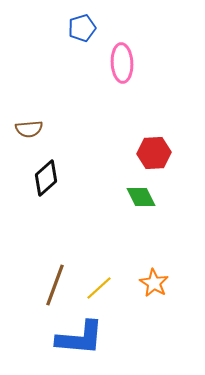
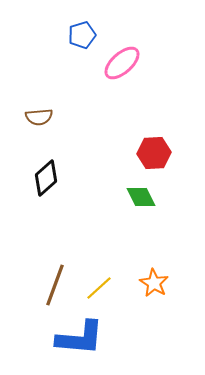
blue pentagon: moved 7 px down
pink ellipse: rotated 51 degrees clockwise
brown semicircle: moved 10 px right, 12 px up
